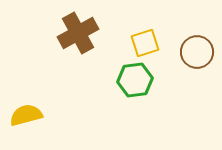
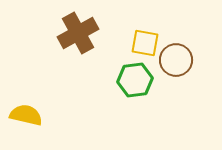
yellow square: rotated 28 degrees clockwise
brown circle: moved 21 px left, 8 px down
yellow semicircle: rotated 28 degrees clockwise
